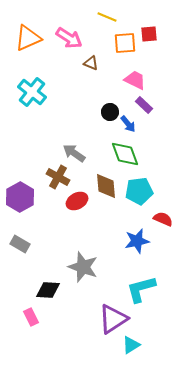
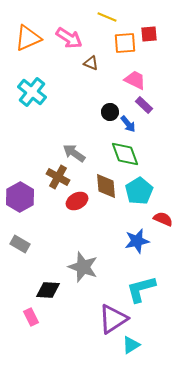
cyan pentagon: rotated 24 degrees counterclockwise
